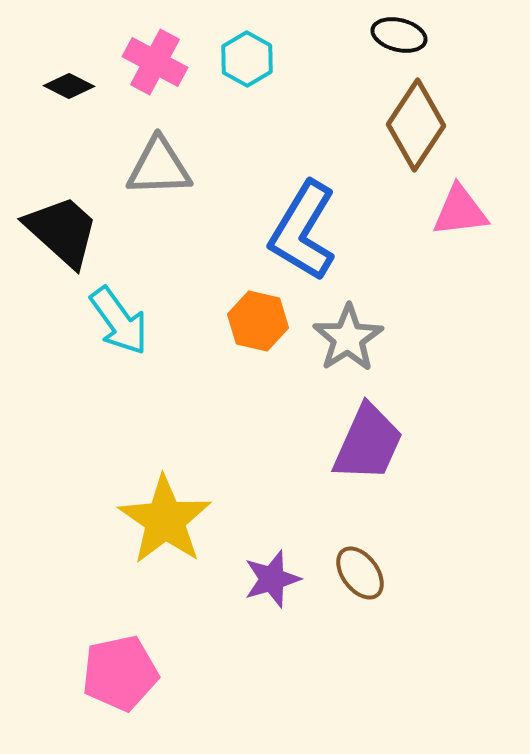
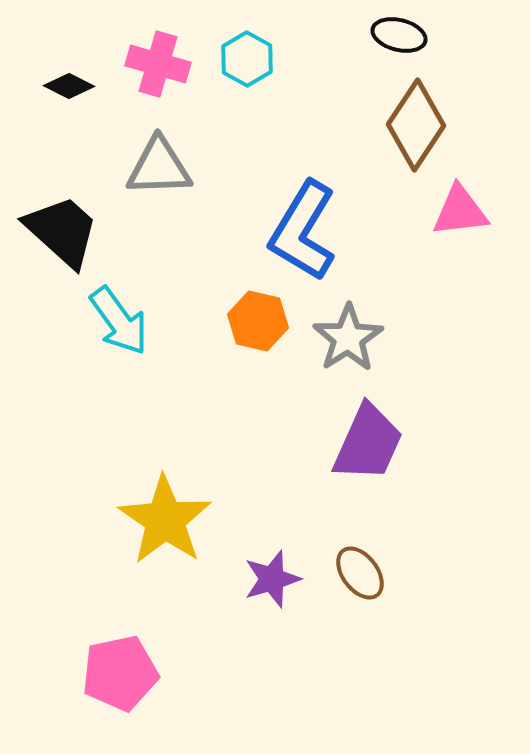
pink cross: moved 3 px right, 2 px down; rotated 12 degrees counterclockwise
